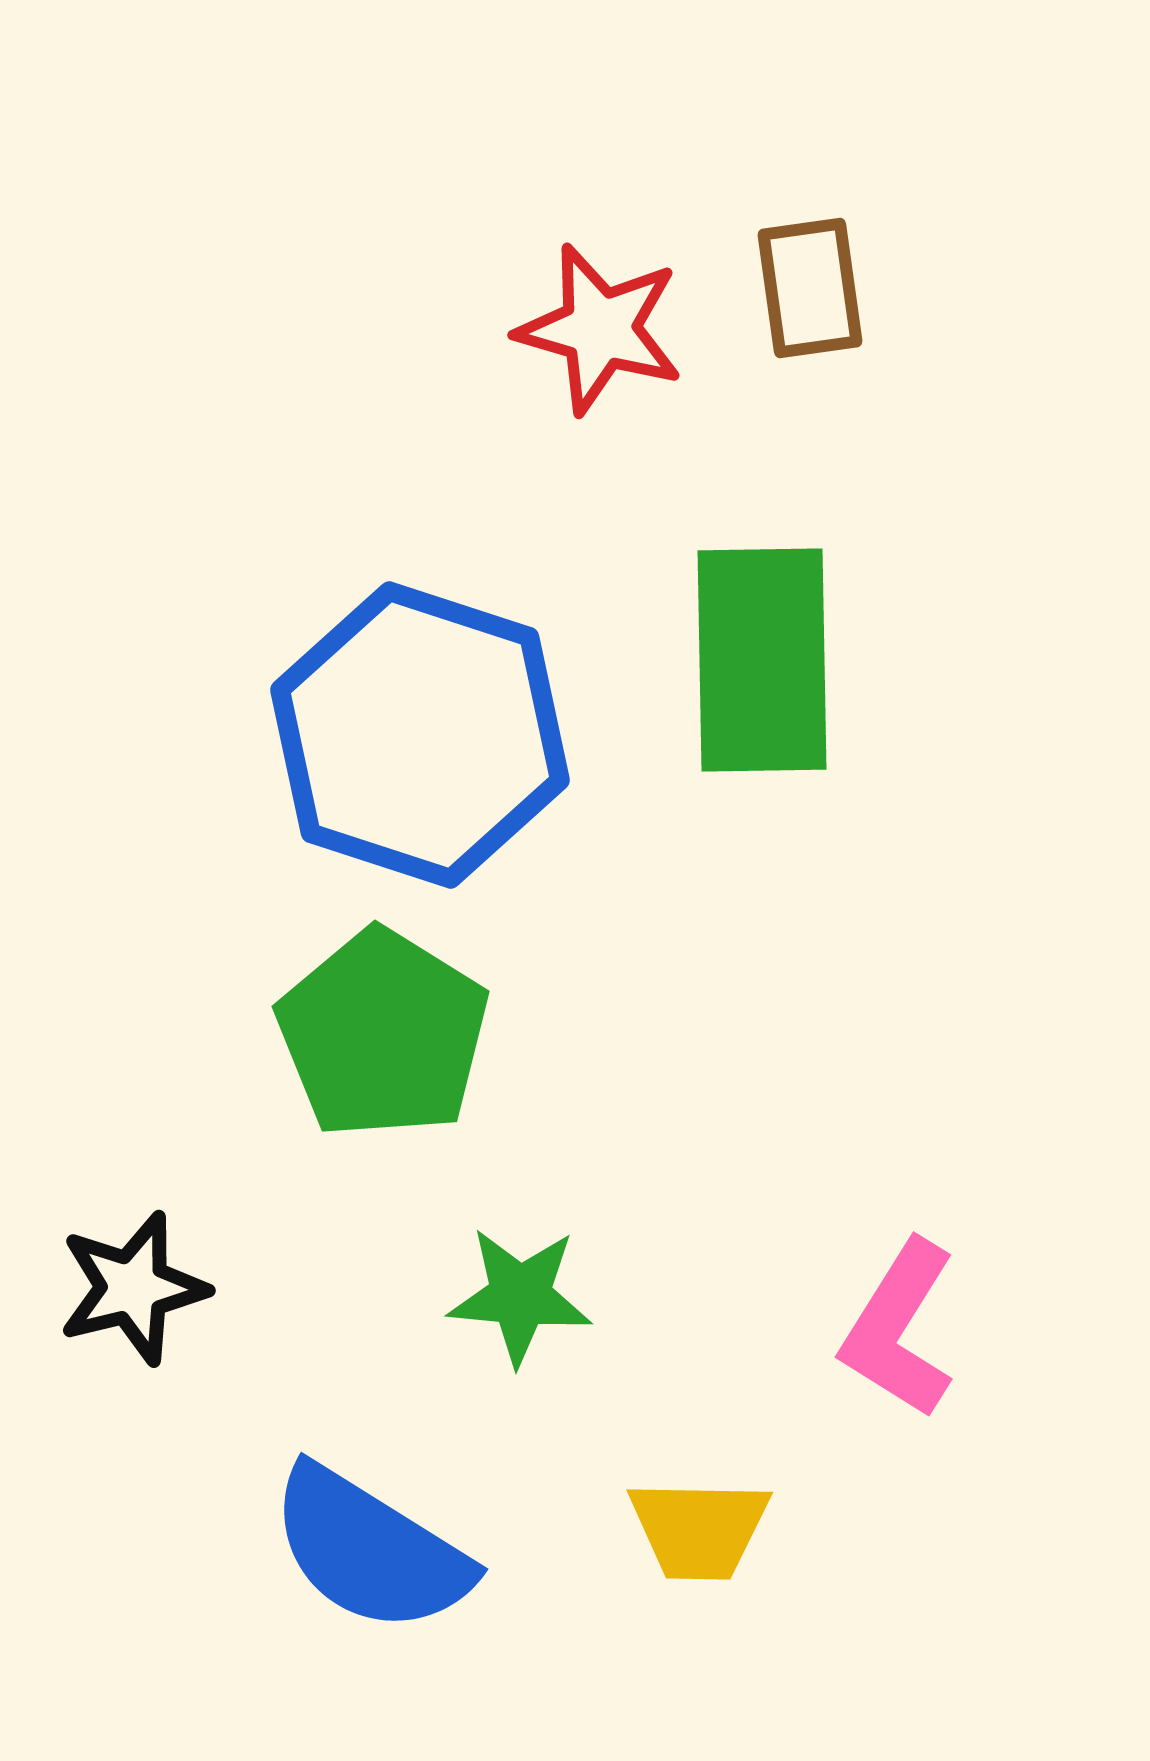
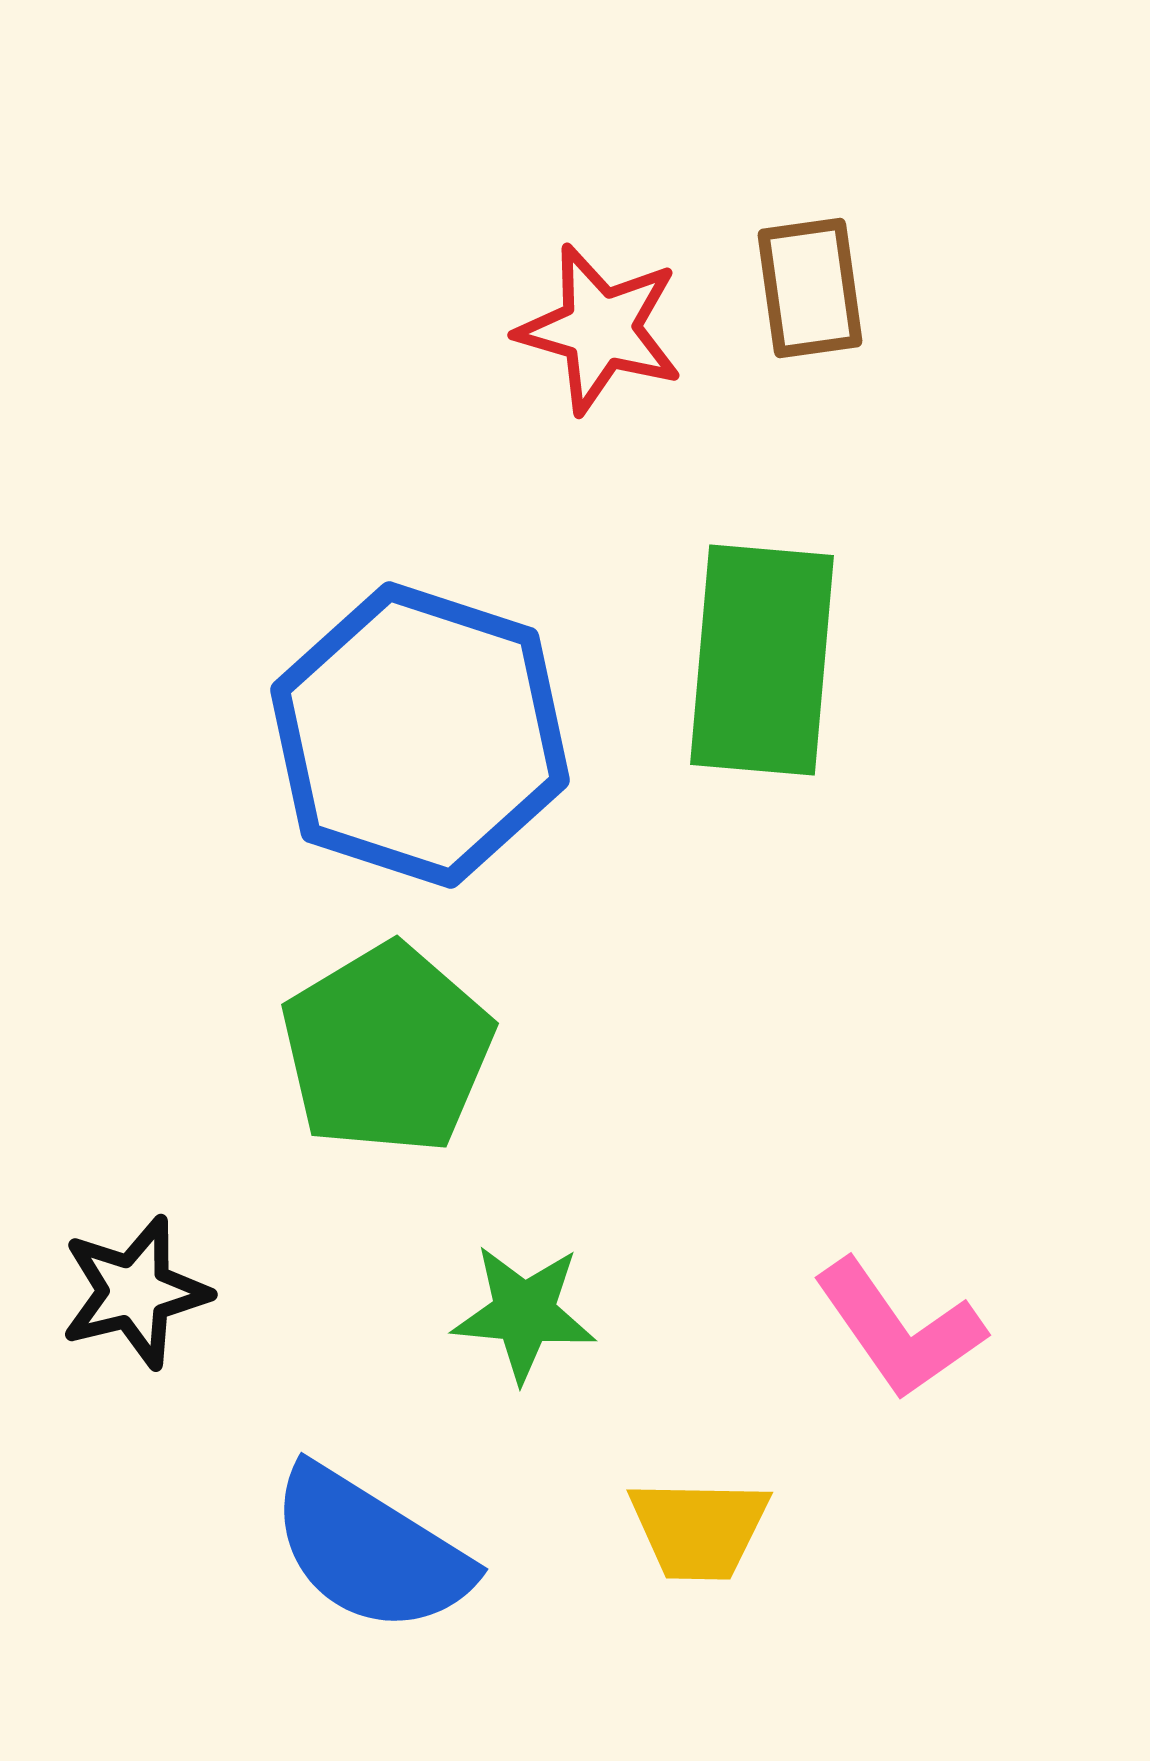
green rectangle: rotated 6 degrees clockwise
green pentagon: moved 4 px right, 15 px down; rotated 9 degrees clockwise
black star: moved 2 px right, 4 px down
green star: moved 4 px right, 17 px down
pink L-shape: rotated 67 degrees counterclockwise
